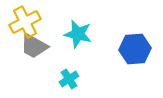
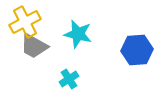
blue hexagon: moved 2 px right, 1 px down
